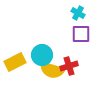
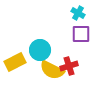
cyan circle: moved 2 px left, 5 px up
yellow semicircle: rotated 10 degrees clockwise
